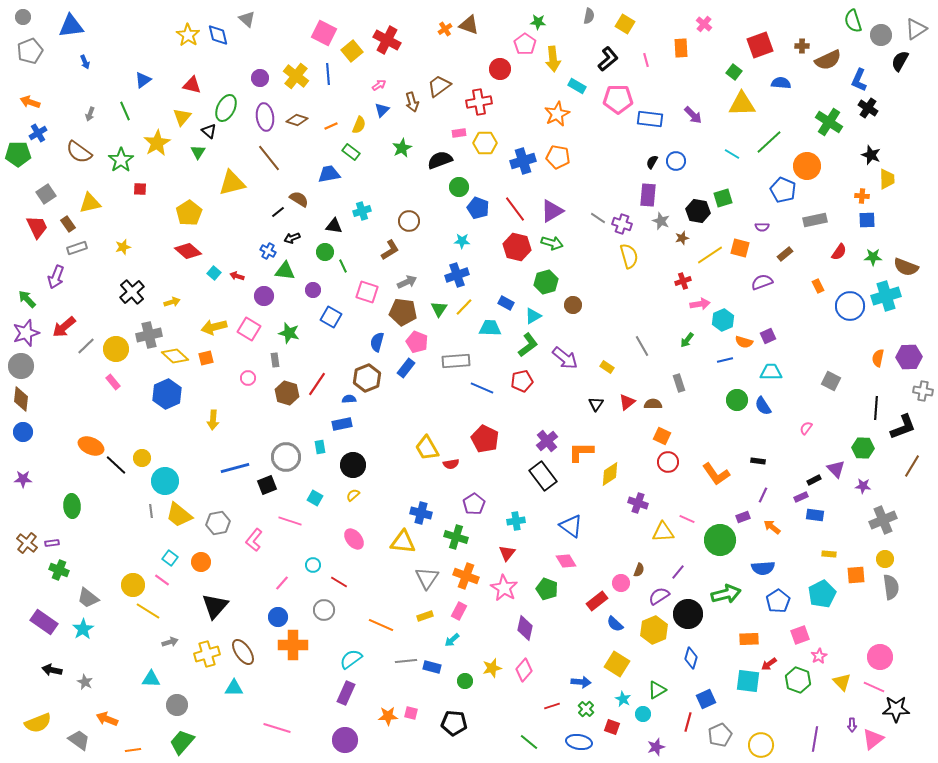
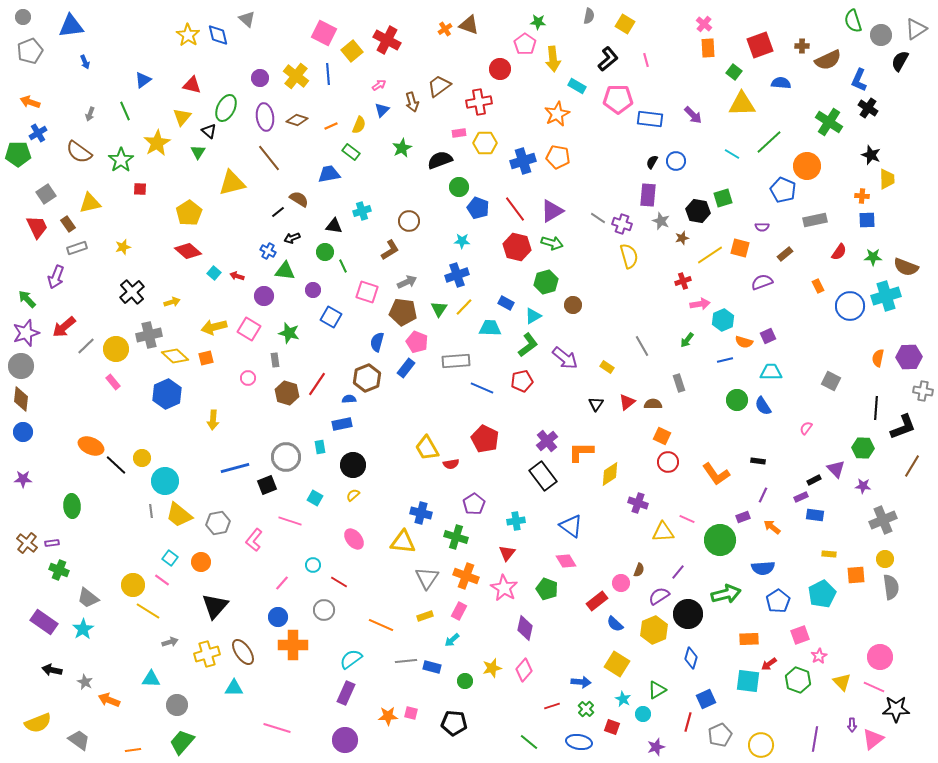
orange rectangle at (681, 48): moved 27 px right
orange arrow at (107, 719): moved 2 px right, 19 px up
